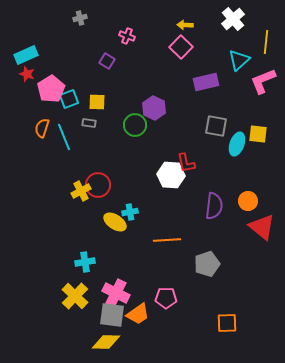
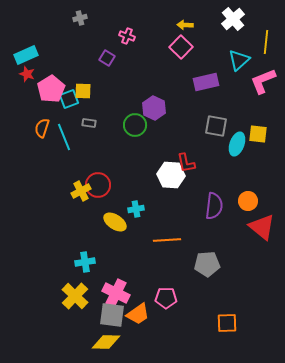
purple square at (107, 61): moved 3 px up
yellow square at (97, 102): moved 14 px left, 11 px up
cyan cross at (130, 212): moved 6 px right, 3 px up
gray pentagon at (207, 264): rotated 15 degrees clockwise
